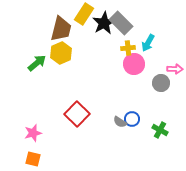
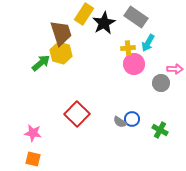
gray rectangle: moved 15 px right, 6 px up; rotated 10 degrees counterclockwise
brown trapezoid: moved 4 px down; rotated 32 degrees counterclockwise
yellow hexagon: rotated 20 degrees counterclockwise
green arrow: moved 4 px right
pink star: rotated 24 degrees clockwise
